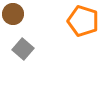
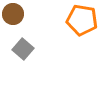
orange pentagon: moved 1 px left, 1 px up; rotated 8 degrees counterclockwise
